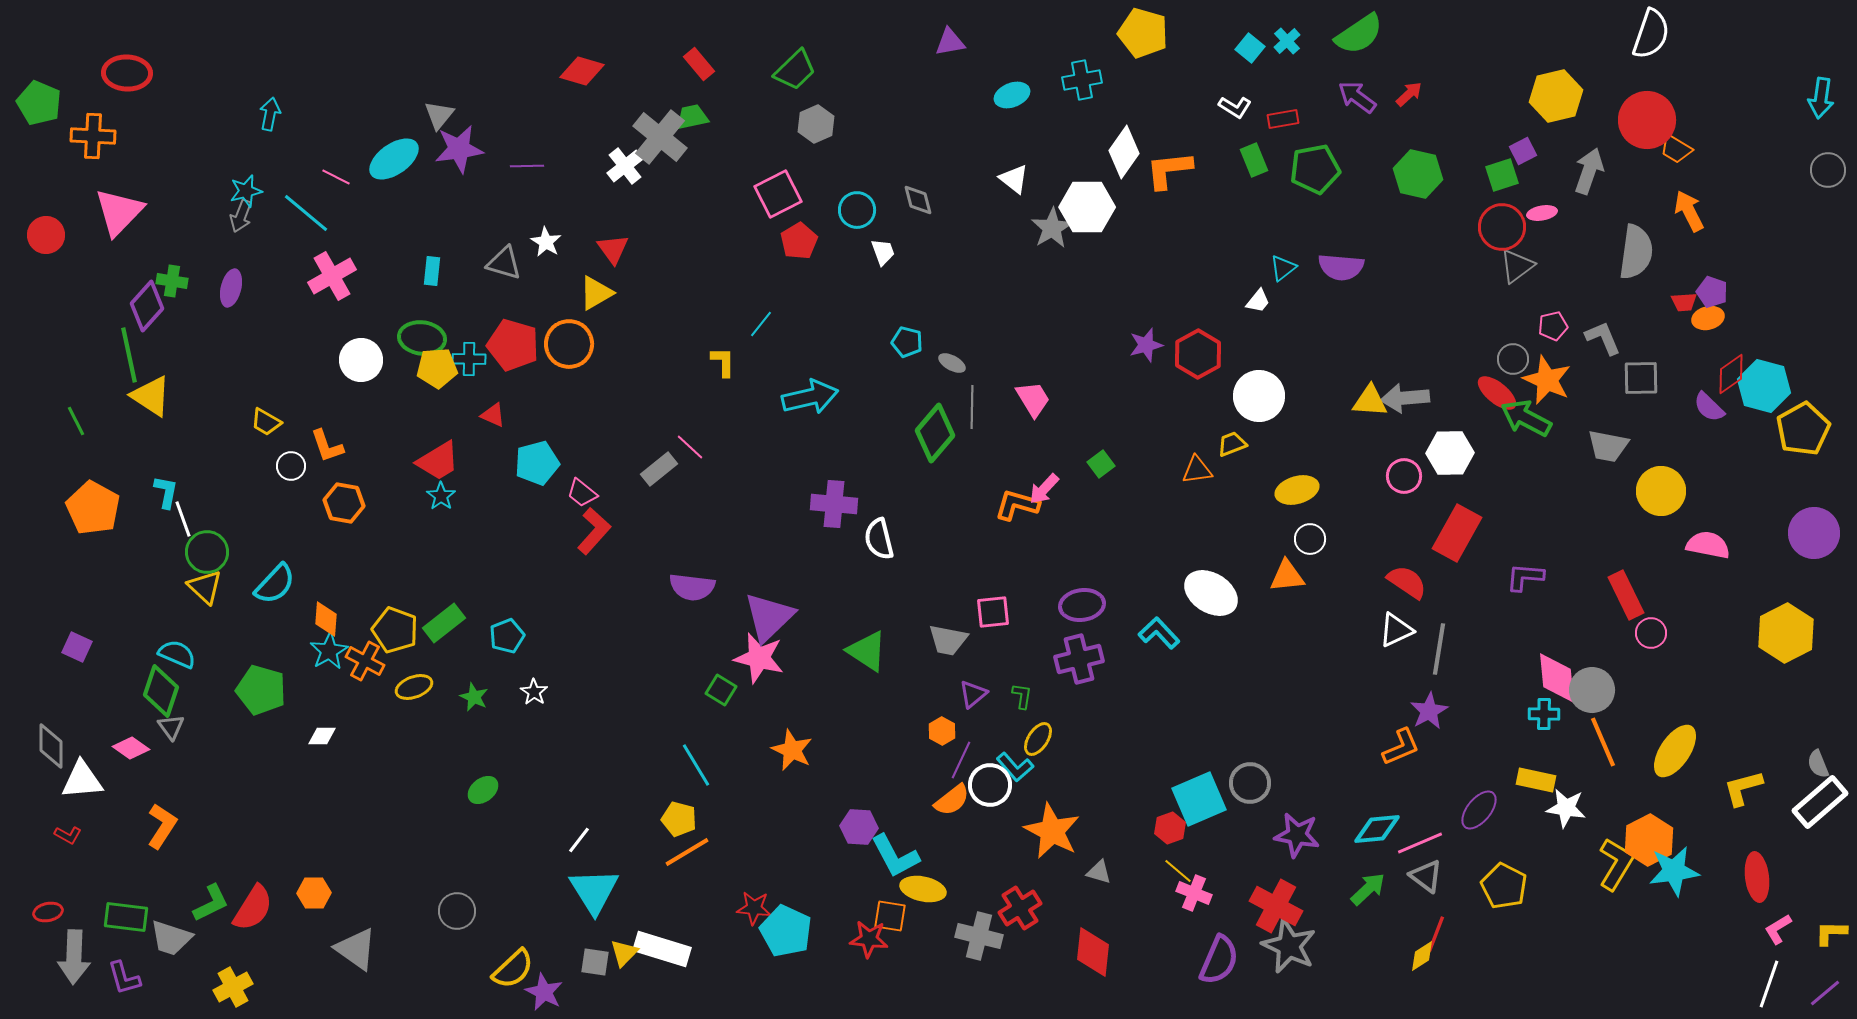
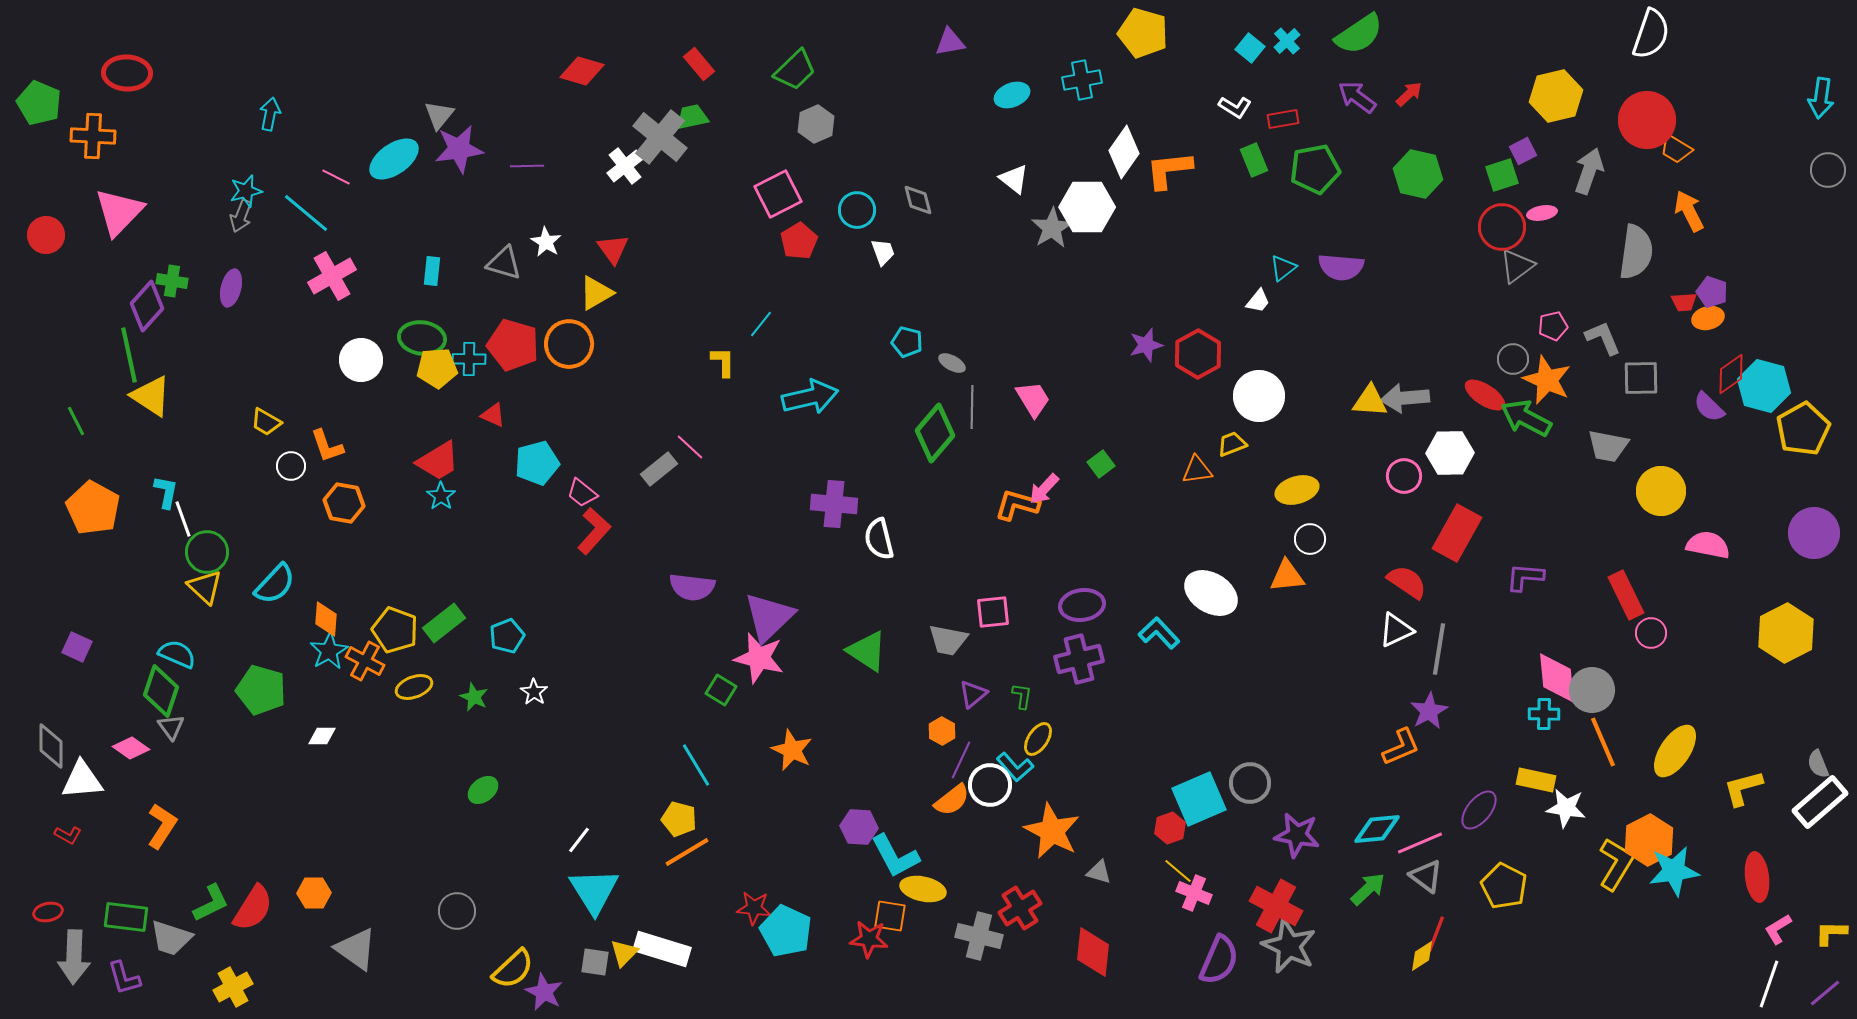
red ellipse at (1497, 393): moved 12 px left, 2 px down; rotated 6 degrees counterclockwise
